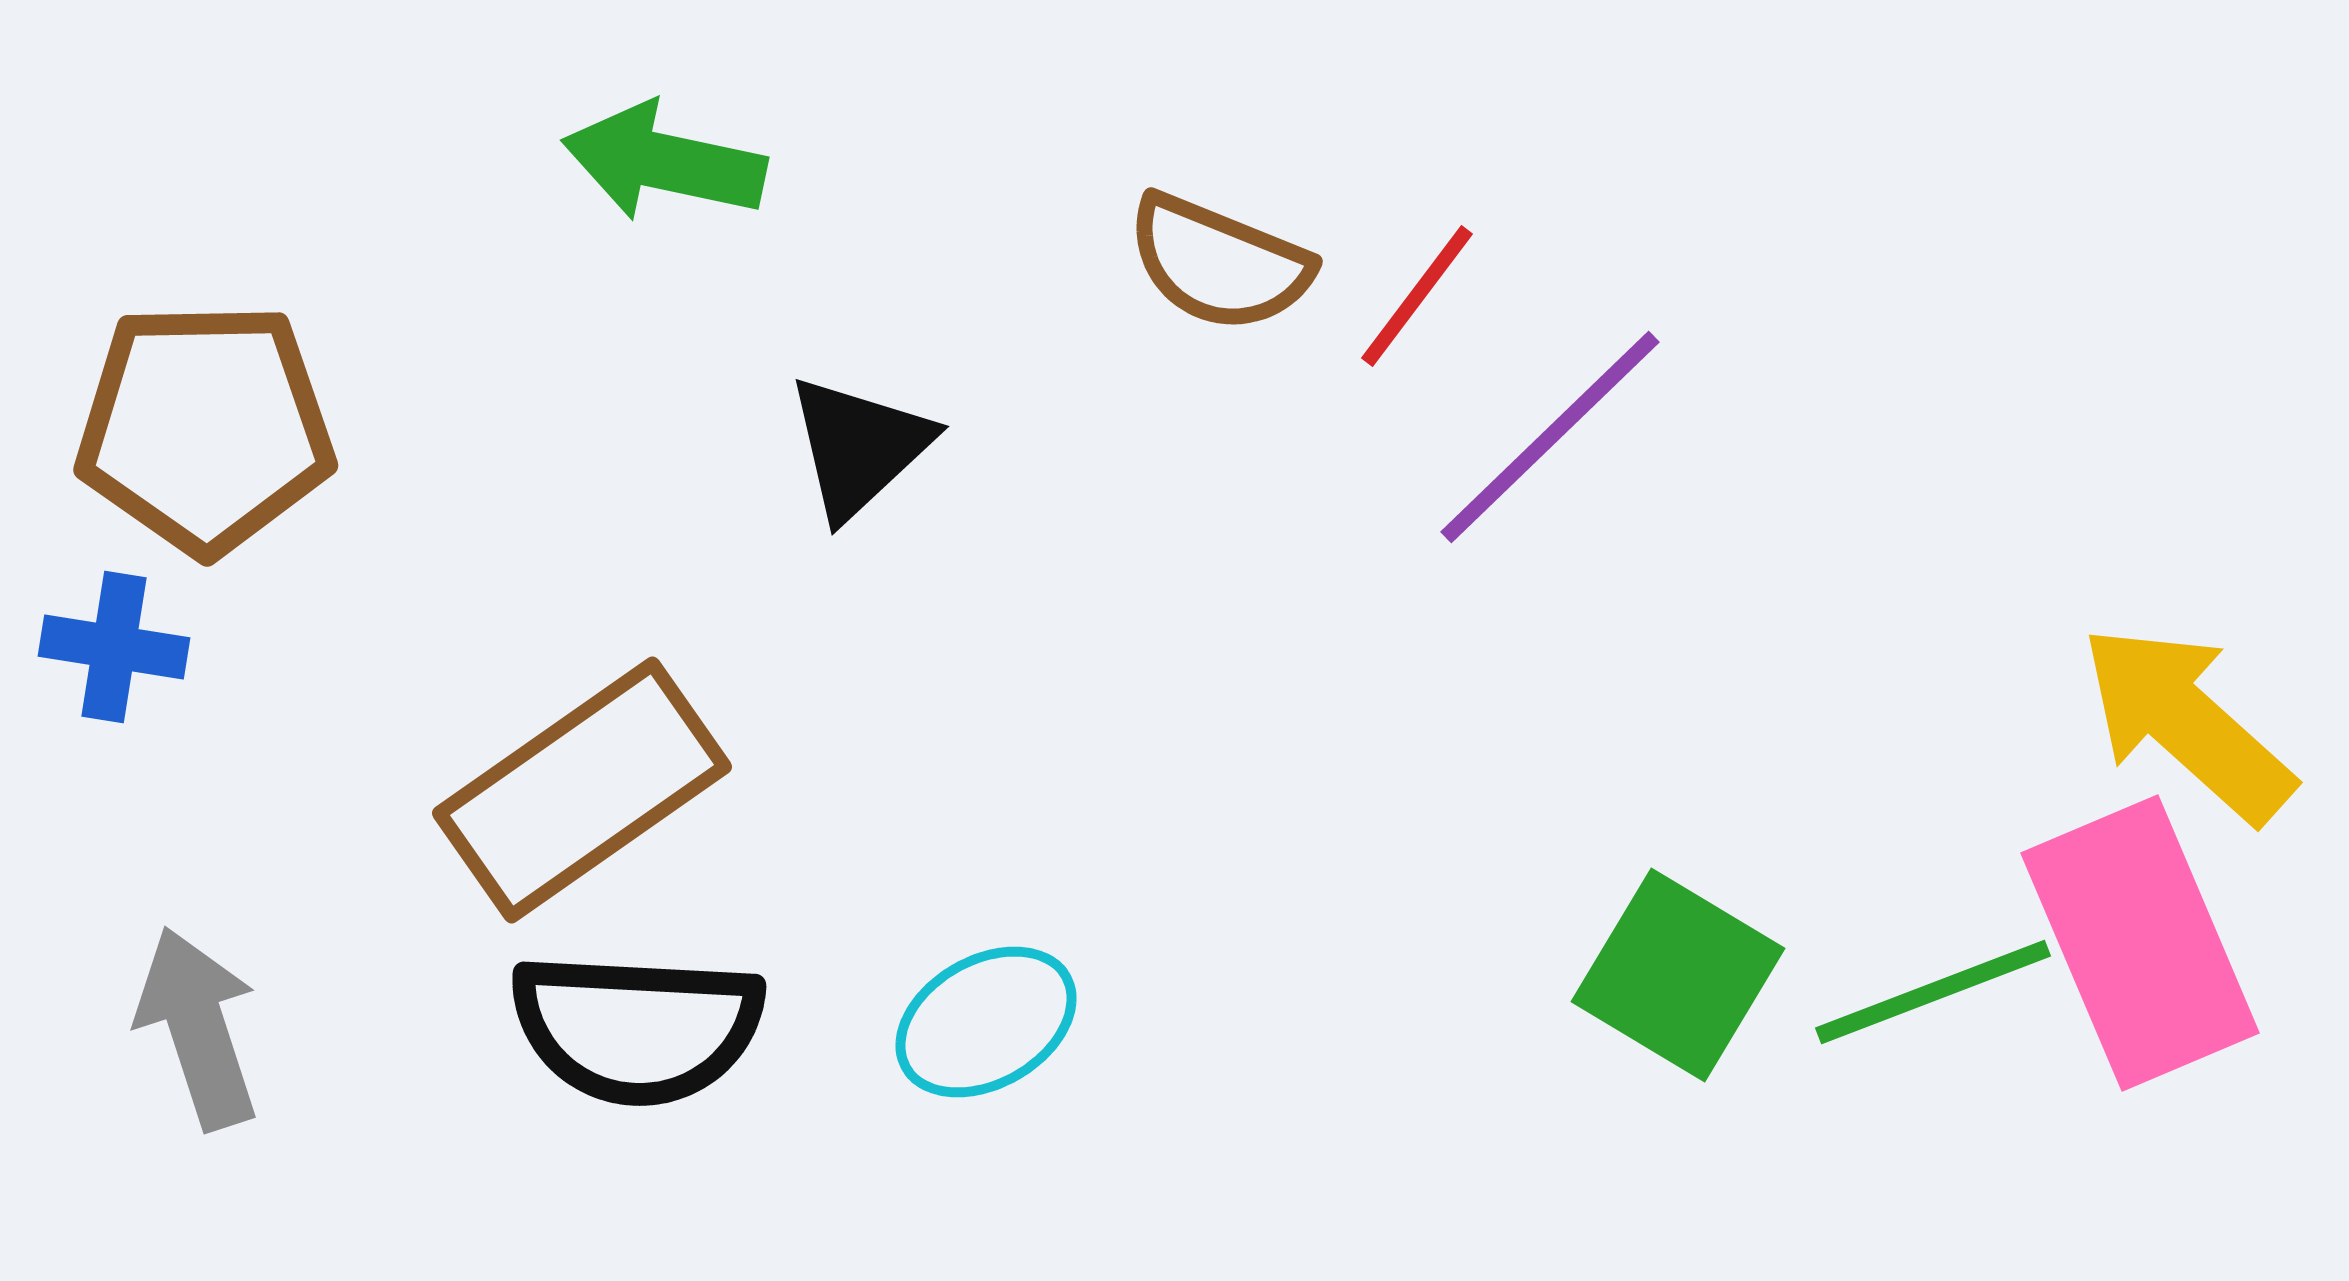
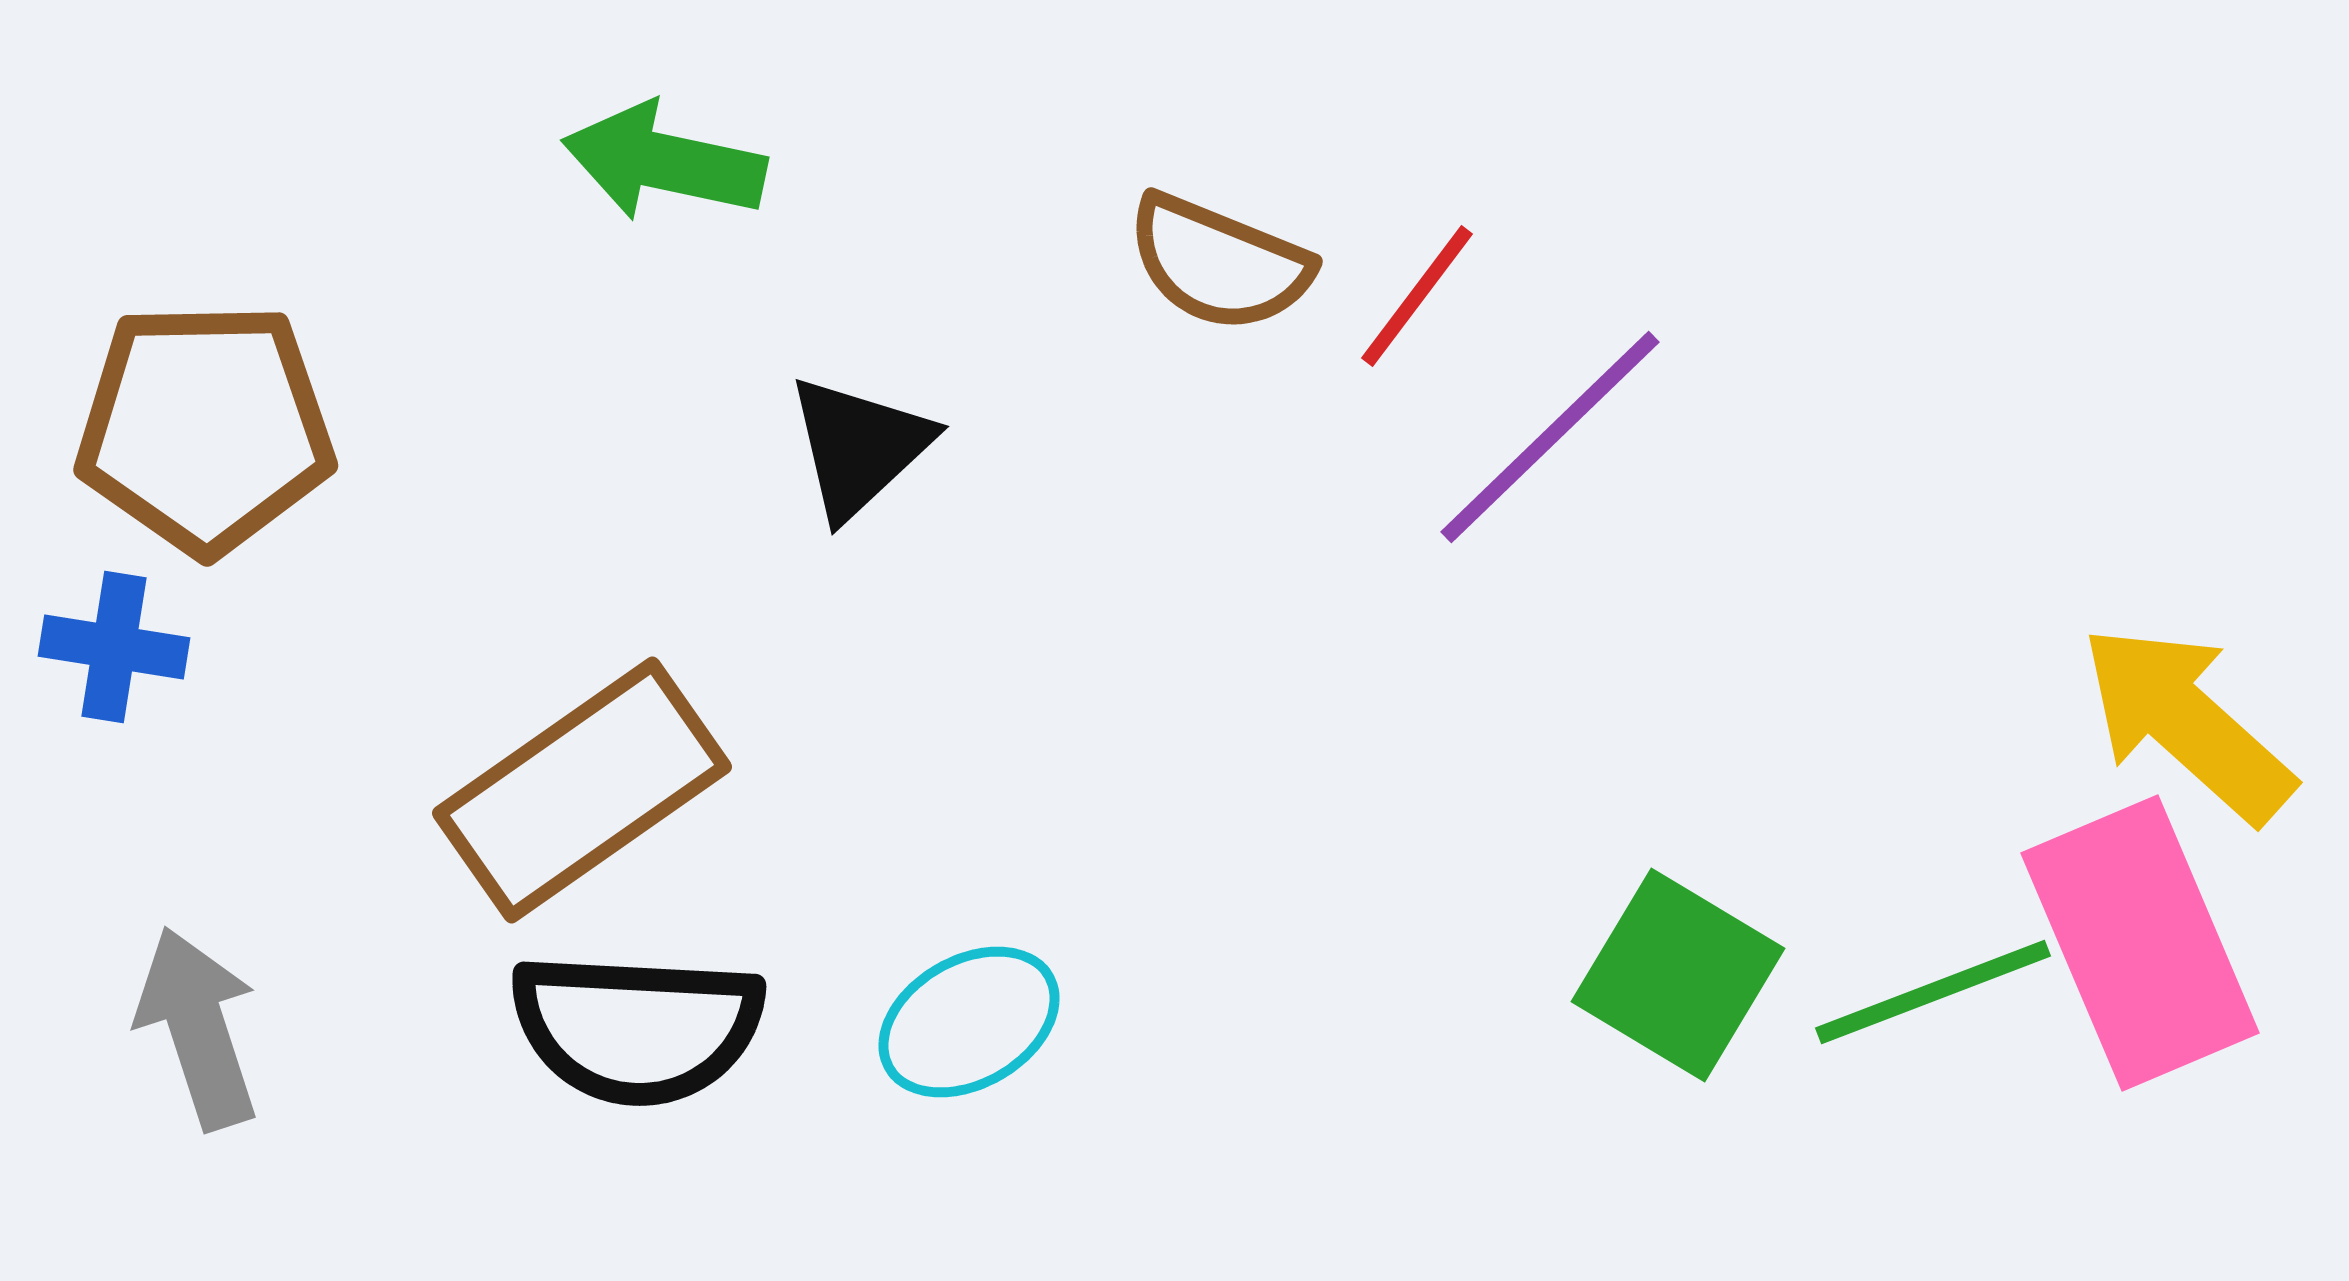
cyan ellipse: moved 17 px left
